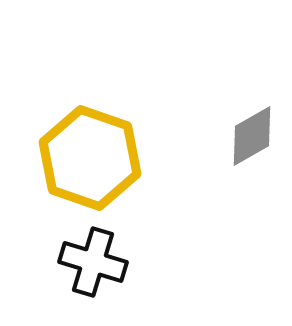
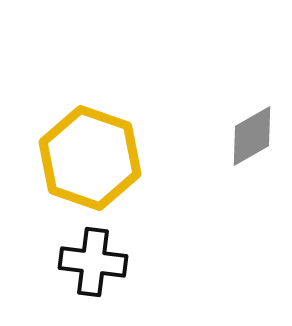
black cross: rotated 10 degrees counterclockwise
